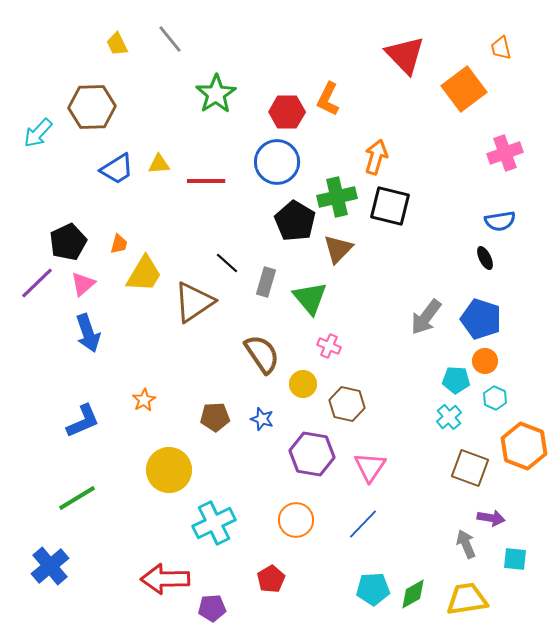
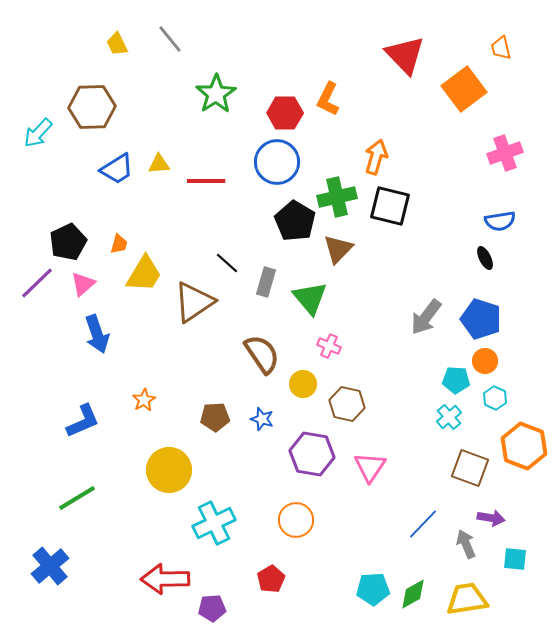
red hexagon at (287, 112): moved 2 px left, 1 px down
blue arrow at (88, 333): moved 9 px right, 1 px down
blue line at (363, 524): moved 60 px right
